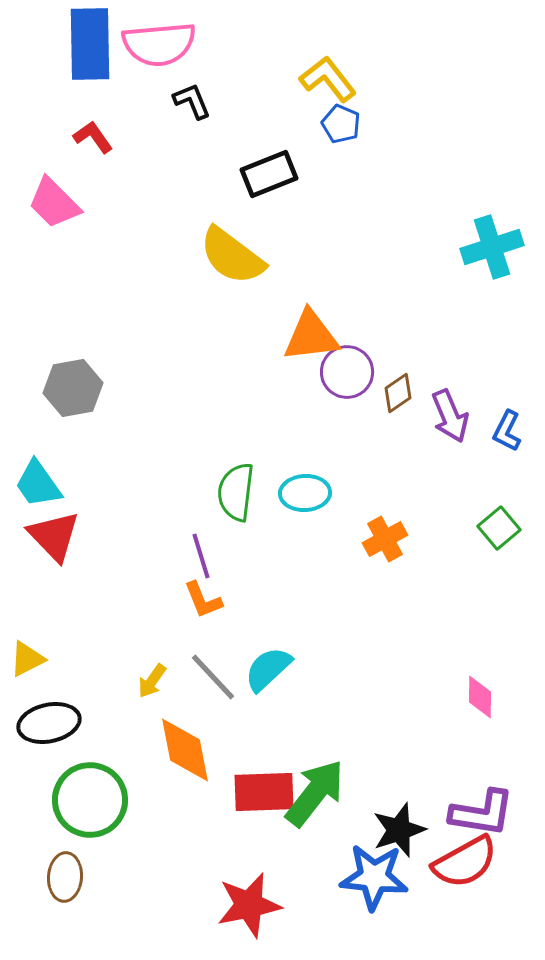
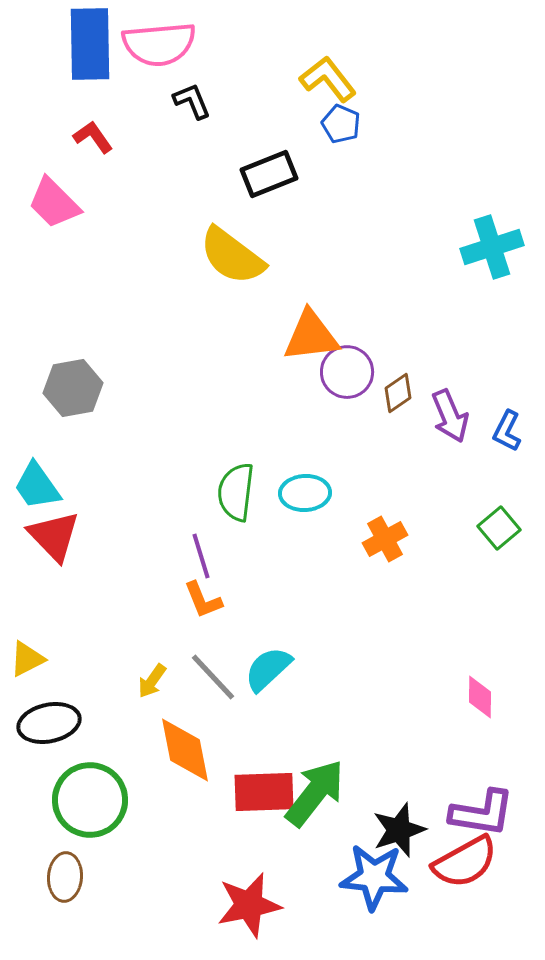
cyan trapezoid: moved 1 px left, 2 px down
